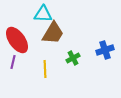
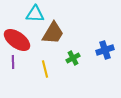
cyan triangle: moved 8 px left
red ellipse: rotated 20 degrees counterclockwise
purple line: rotated 16 degrees counterclockwise
yellow line: rotated 12 degrees counterclockwise
